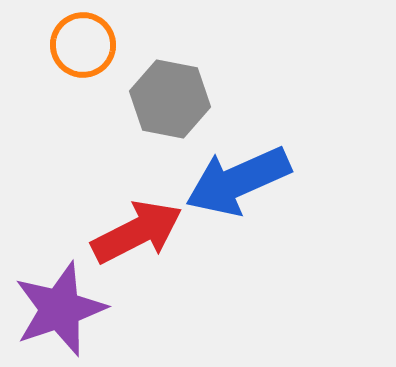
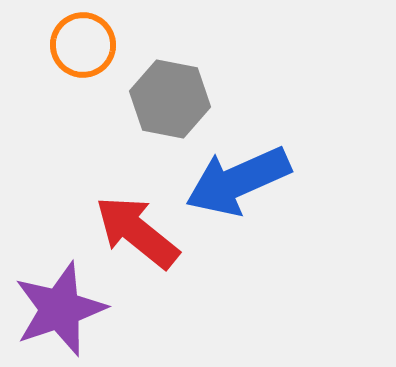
red arrow: rotated 114 degrees counterclockwise
